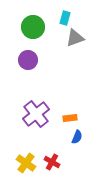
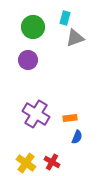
purple cross: rotated 20 degrees counterclockwise
